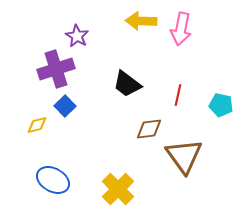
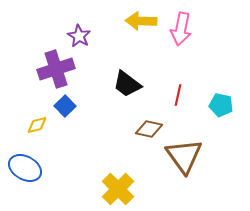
purple star: moved 2 px right
brown diamond: rotated 20 degrees clockwise
blue ellipse: moved 28 px left, 12 px up
